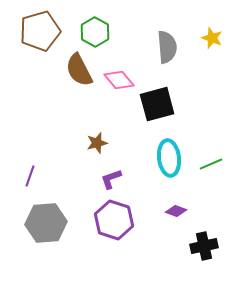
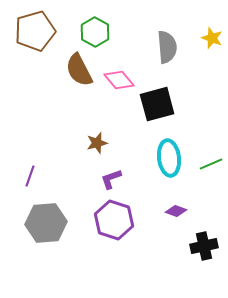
brown pentagon: moved 5 px left
